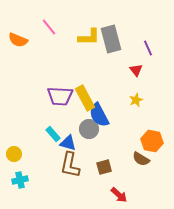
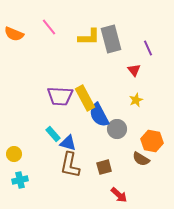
orange semicircle: moved 4 px left, 6 px up
red triangle: moved 2 px left
gray circle: moved 28 px right
